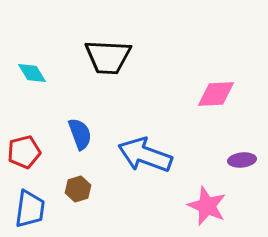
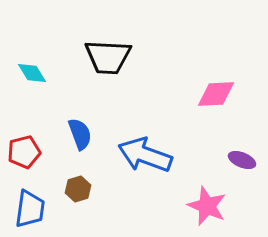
purple ellipse: rotated 28 degrees clockwise
